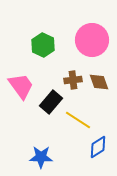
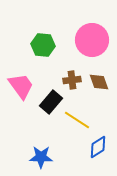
green hexagon: rotated 20 degrees counterclockwise
brown cross: moved 1 px left
yellow line: moved 1 px left
